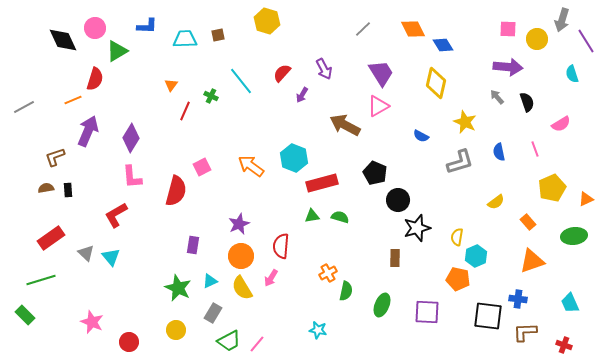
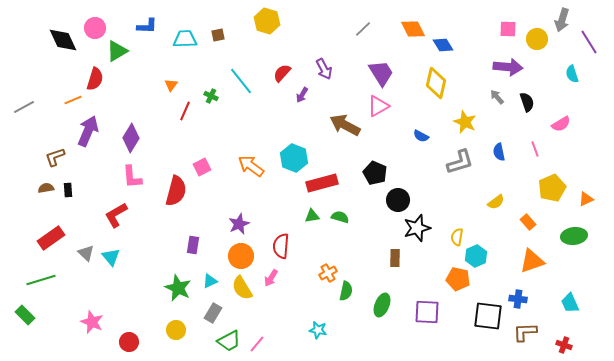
purple line at (586, 41): moved 3 px right, 1 px down
